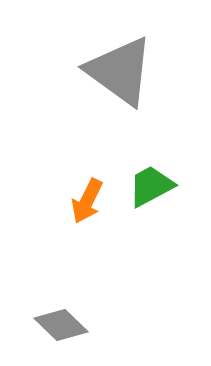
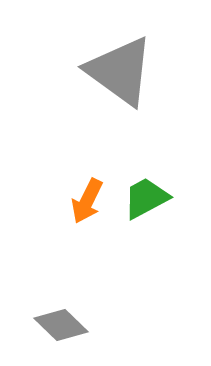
green trapezoid: moved 5 px left, 12 px down
